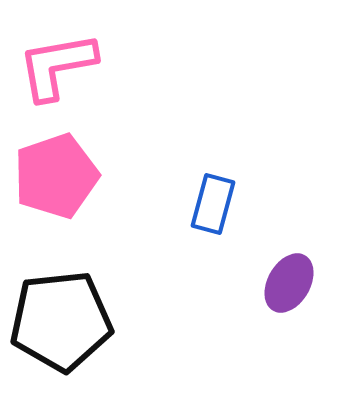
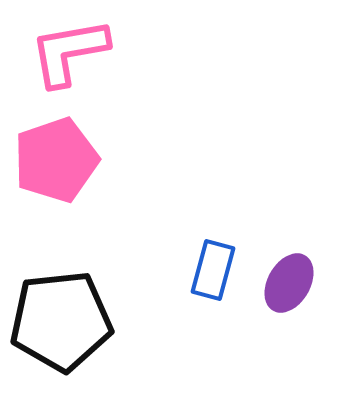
pink L-shape: moved 12 px right, 14 px up
pink pentagon: moved 16 px up
blue rectangle: moved 66 px down
